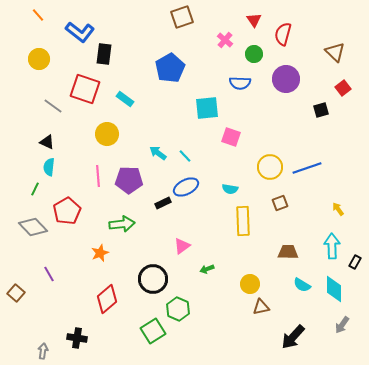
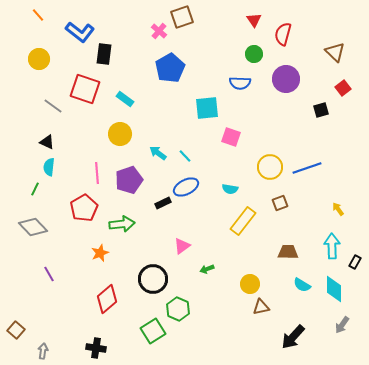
pink cross at (225, 40): moved 66 px left, 9 px up
yellow circle at (107, 134): moved 13 px right
pink line at (98, 176): moved 1 px left, 3 px up
purple pentagon at (129, 180): rotated 20 degrees counterclockwise
red pentagon at (67, 211): moved 17 px right, 3 px up
yellow rectangle at (243, 221): rotated 40 degrees clockwise
brown square at (16, 293): moved 37 px down
black cross at (77, 338): moved 19 px right, 10 px down
